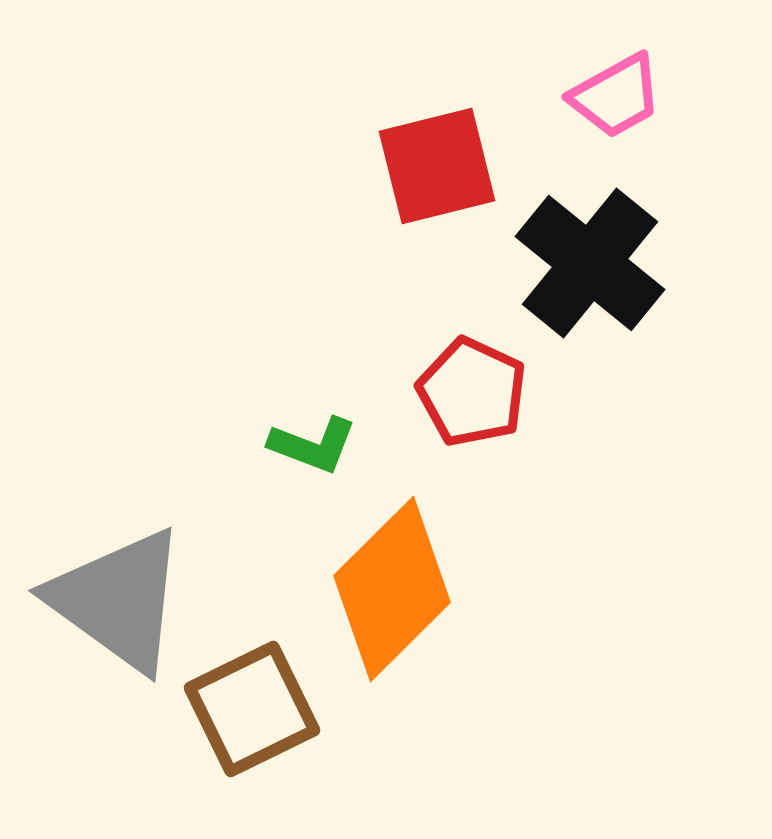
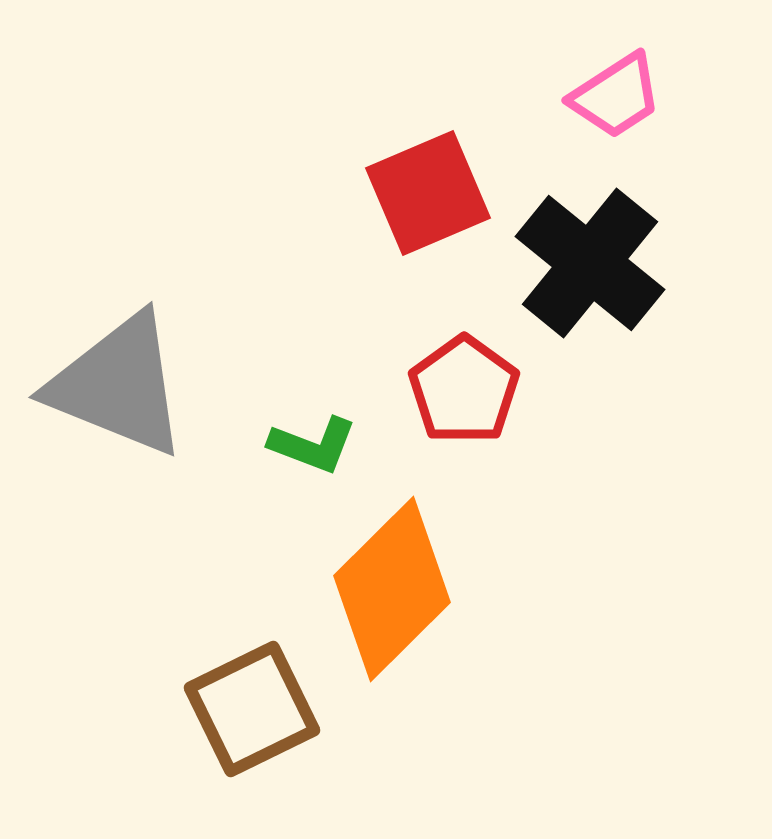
pink trapezoid: rotated 4 degrees counterclockwise
red square: moved 9 px left, 27 px down; rotated 9 degrees counterclockwise
red pentagon: moved 8 px left, 2 px up; rotated 11 degrees clockwise
gray triangle: moved 215 px up; rotated 14 degrees counterclockwise
